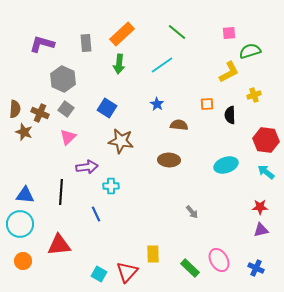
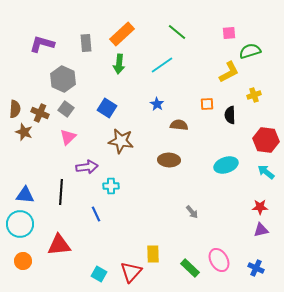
red triangle at (127, 272): moved 4 px right
